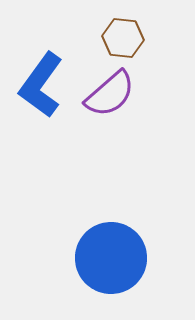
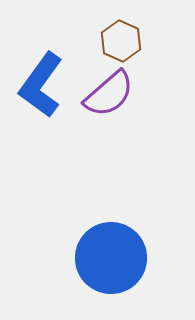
brown hexagon: moved 2 px left, 3 px down; rotated 18 degrees clockwise
purple semicircle: moved 1 px left
